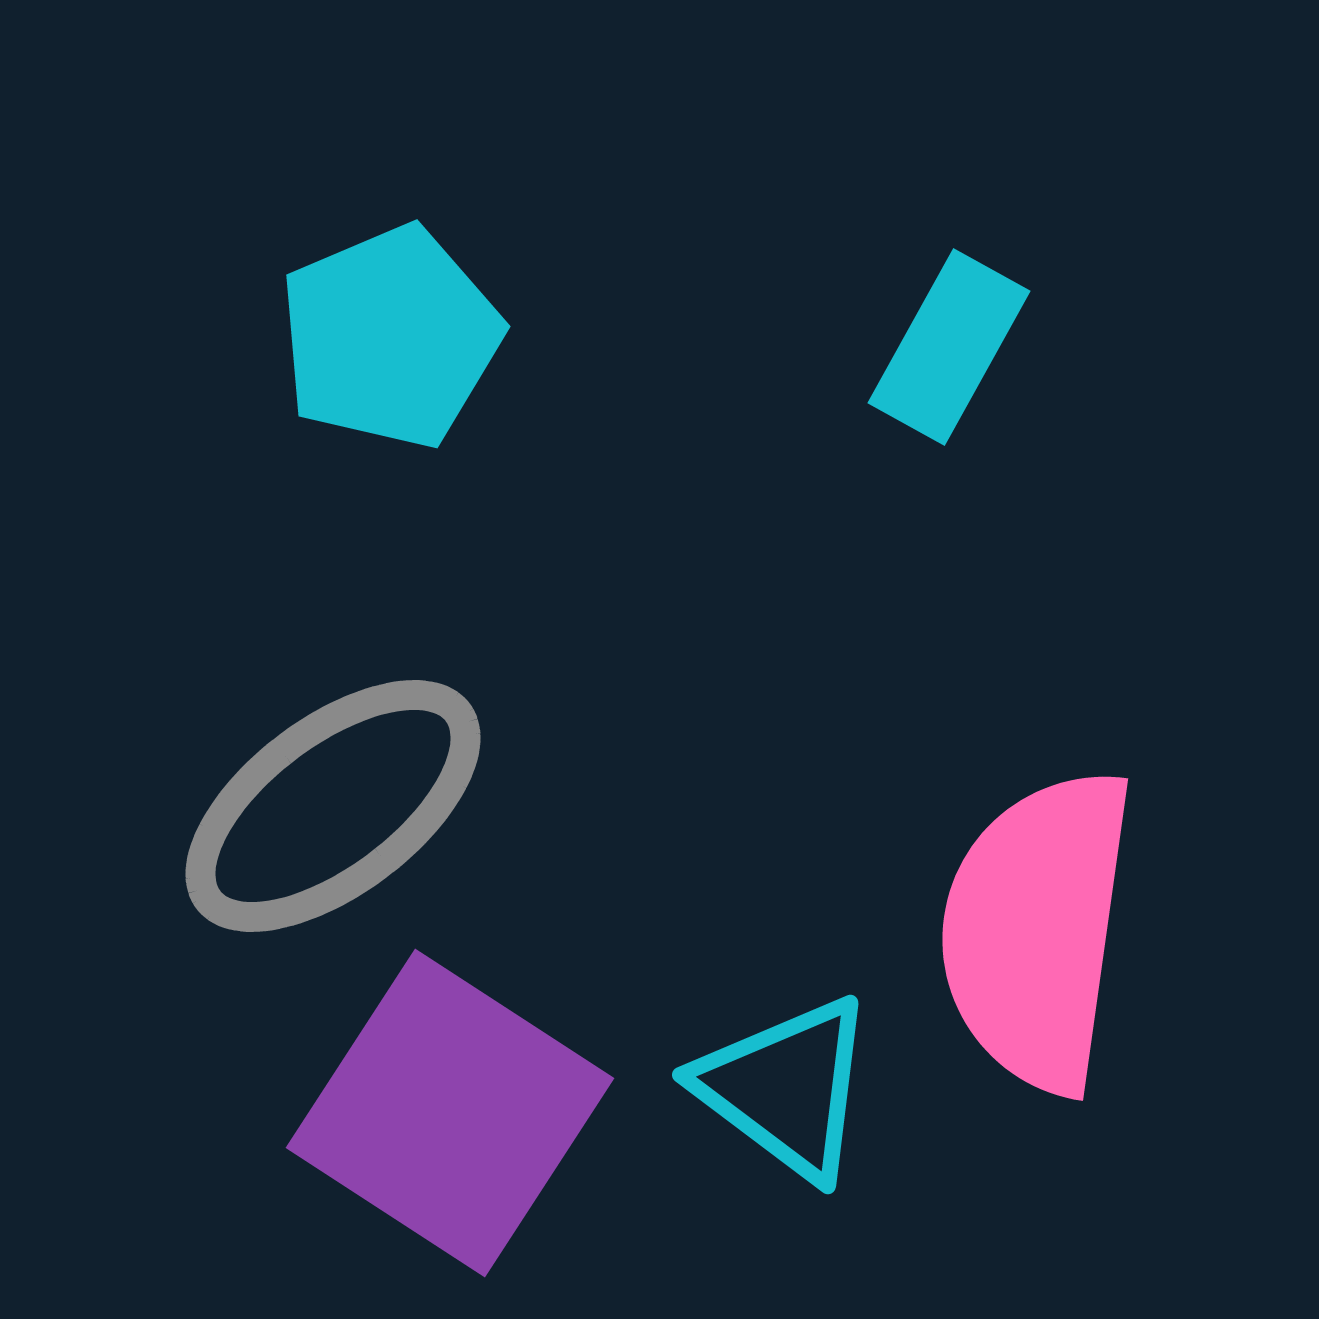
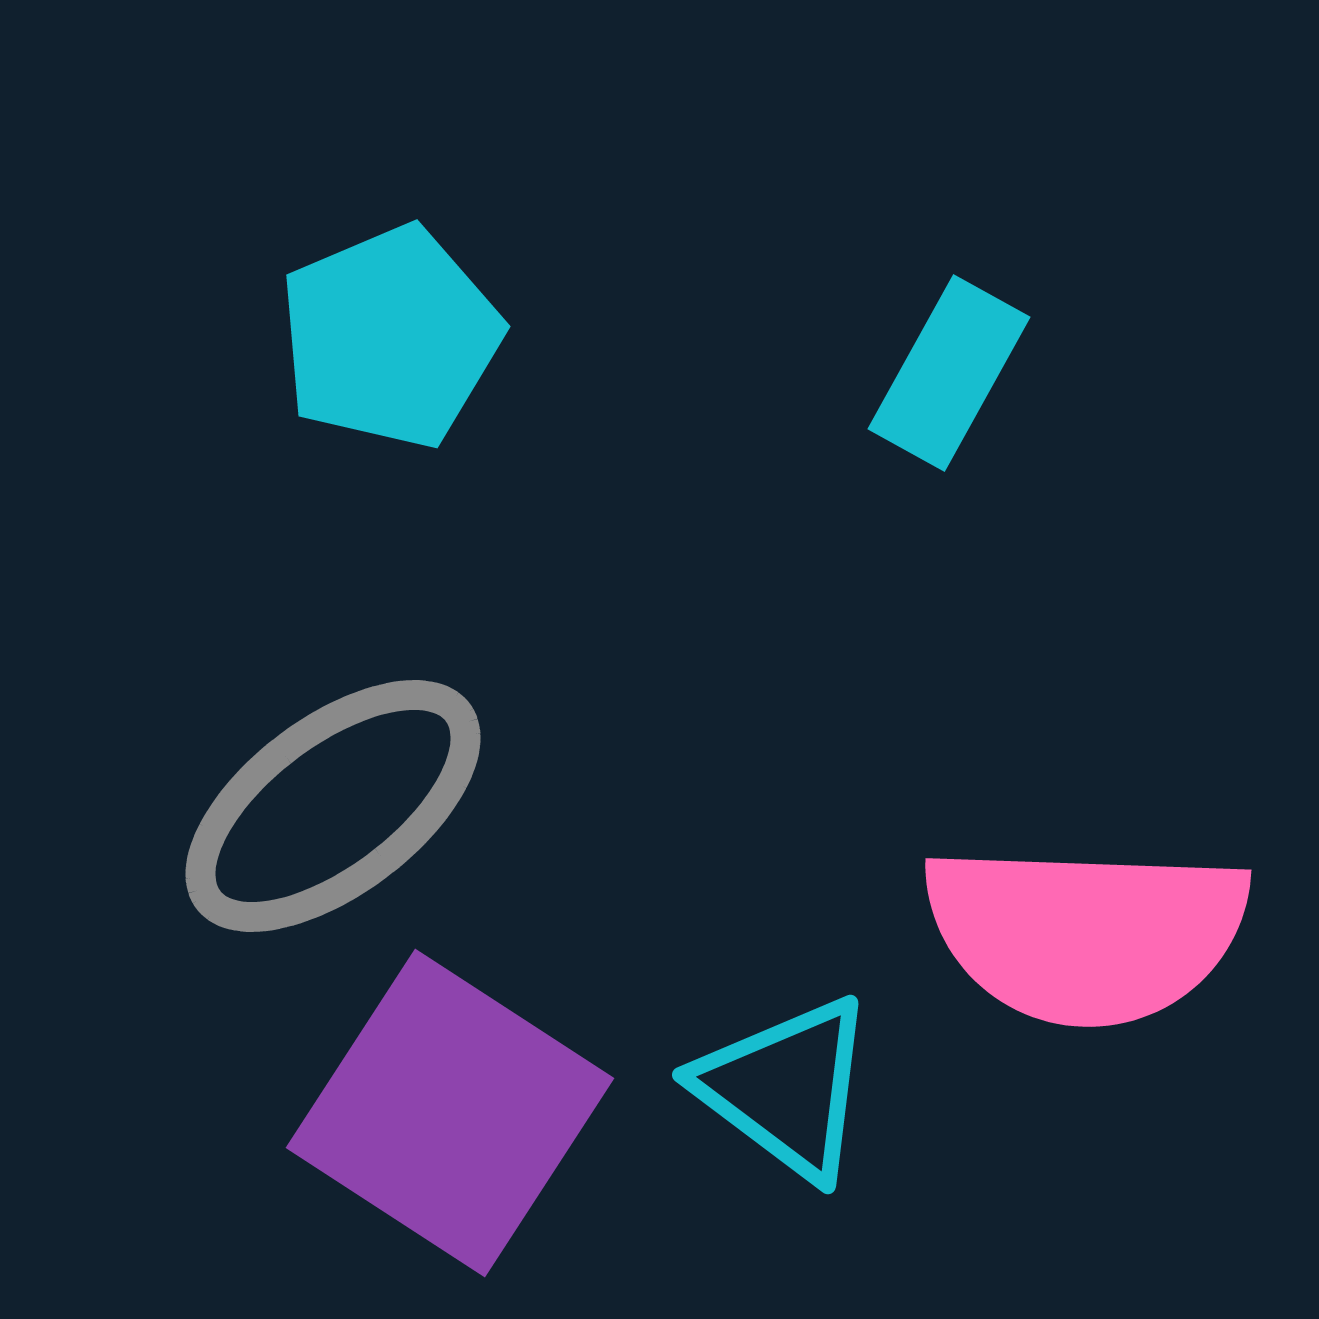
cyan rectangle: moved 26 px down
pink semicircle: moved 49 px right, 3 px down; rotated 96 degrees counterclockwise
